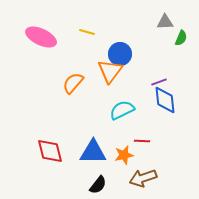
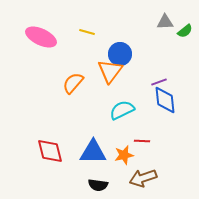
green semicircle: moved 4 px right, 7 px up; rotated 28 degrees clockwise
black semicircle: rotated 60 degrees clockwise
